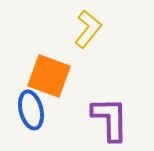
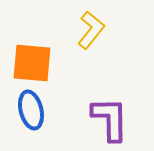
yellow L-shape: moved 3 px right, 1 px down
orange square: moved 17 px left, 13 px up; rotated 15 degrees counterclockwise
